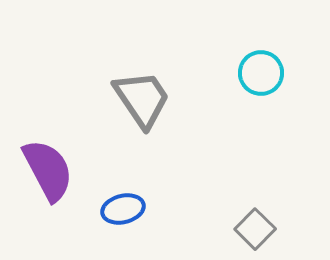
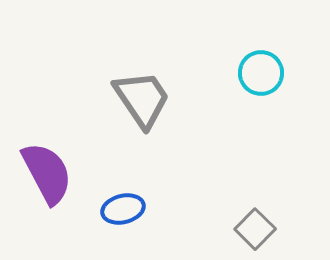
purple semicircle: moved 1 px left, 3 px down
